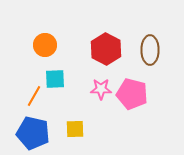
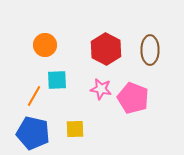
cyan square: moved 2 px right, 1 px down
pink star: rotated 10 degrees clockwise
pink pentagon: moved 1 px right, 4 px down; rotated 8 degrees clockwise
